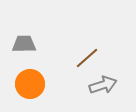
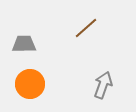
brown line: moved 1 px left, 30 px up
gray arrow: rotated 52 degrees counterclockwise
